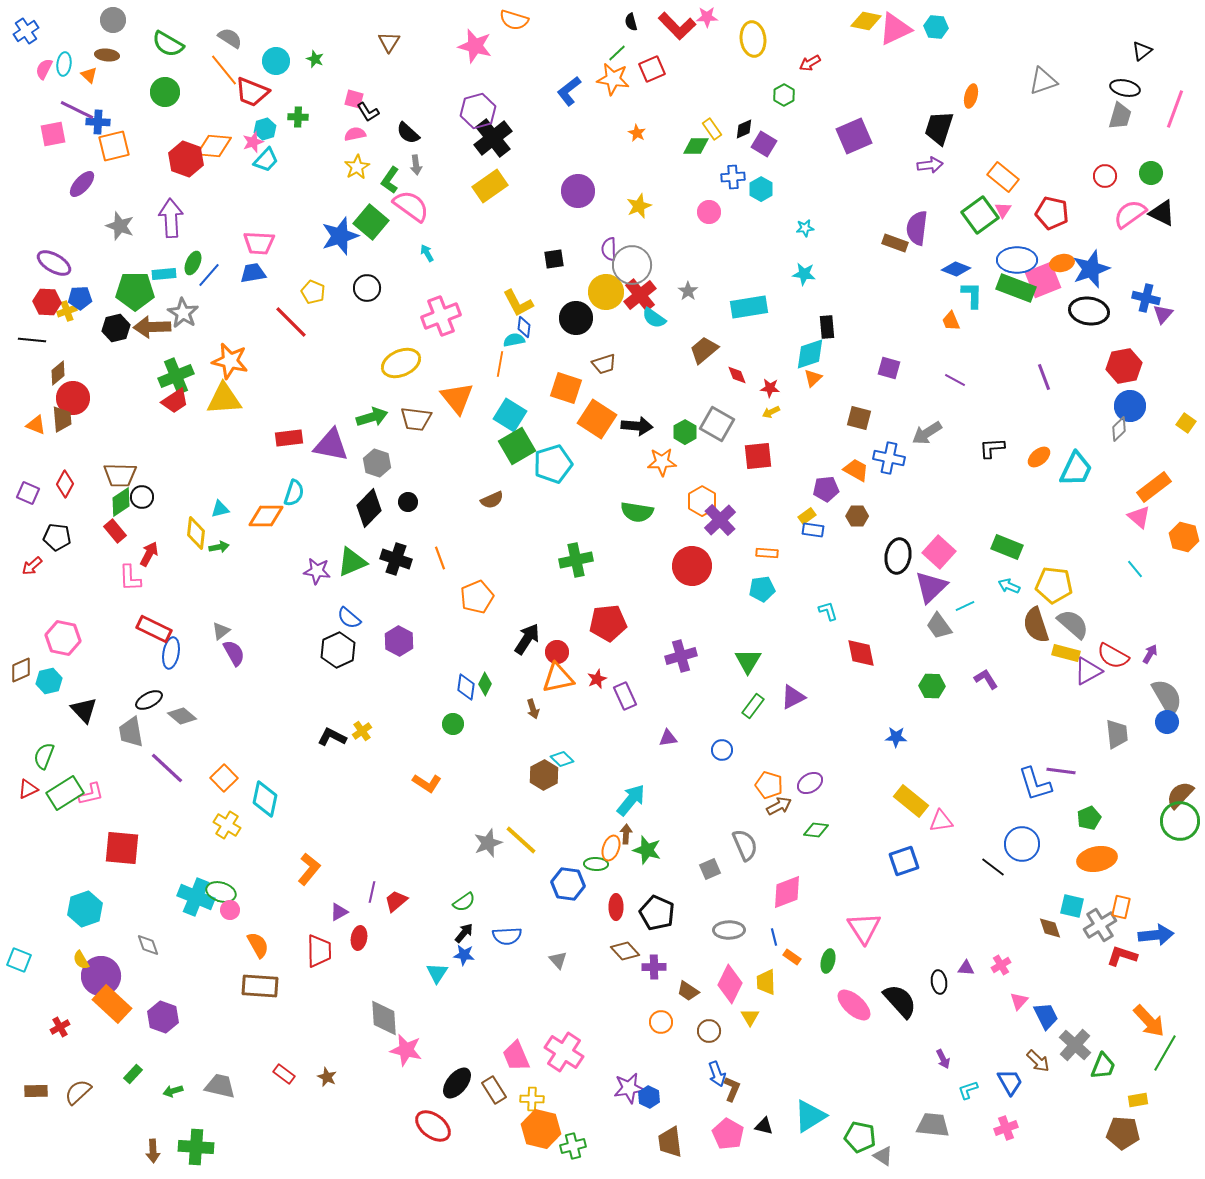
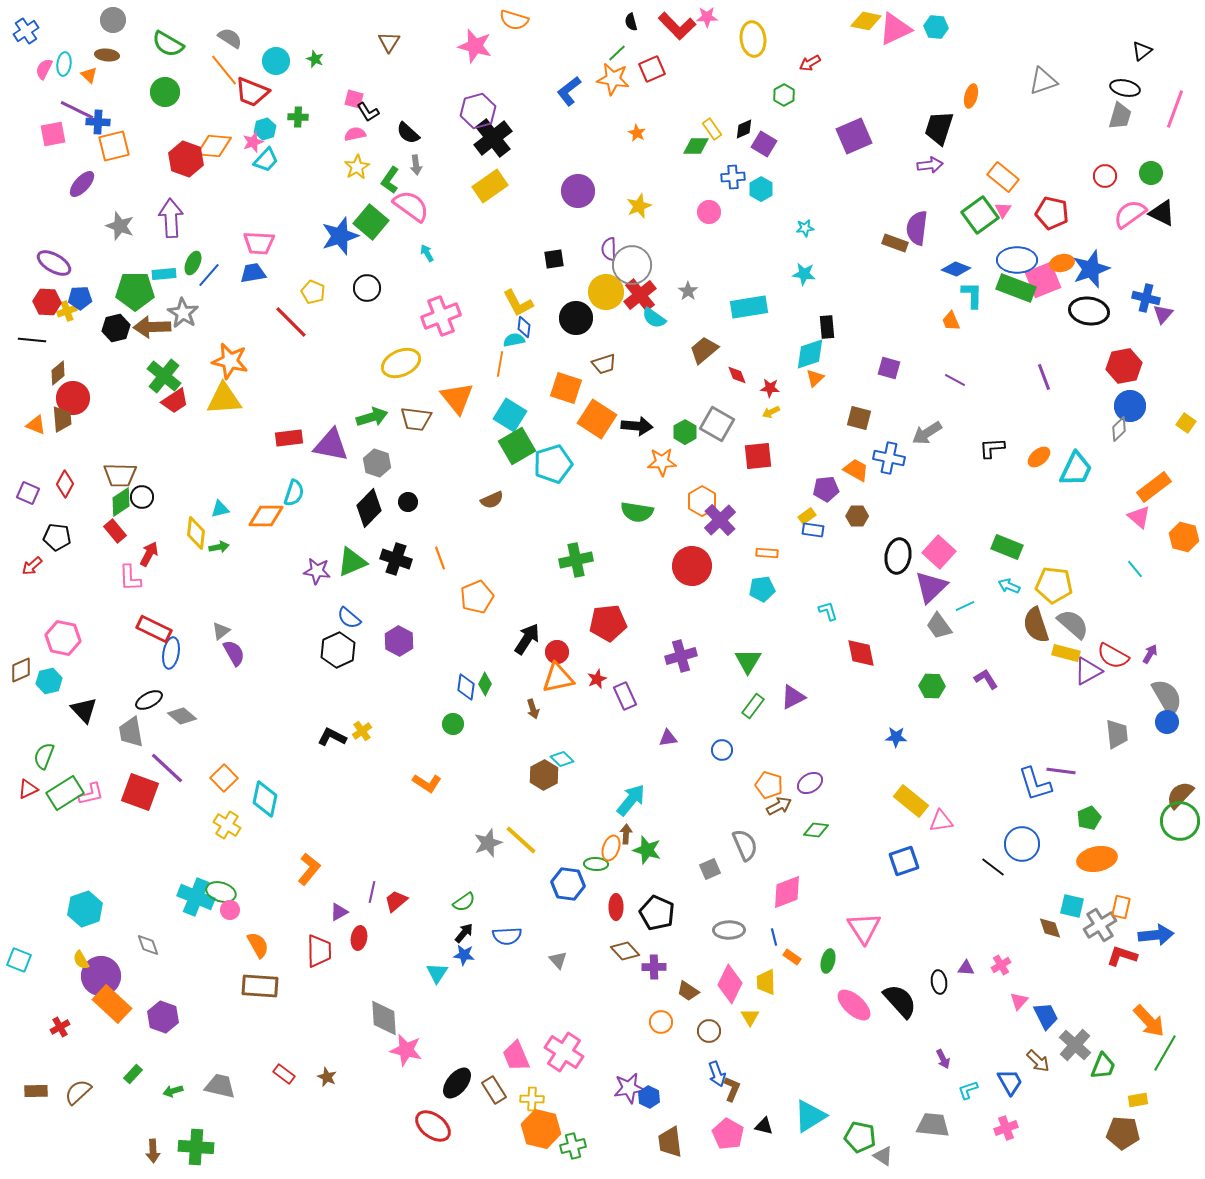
green cross at (176, 376): moved 12 px left; rotated 28 degrees counterclockwise
orange triangle at (813, 378): moved 2 px right
red square at (122, 848): moved 18 px right, 56 px up; rotated 15 degrees clockwise
